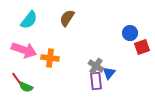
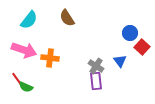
brown semicircle: rotated 66 degrees counterclockwise
red square: rotated 28 degrees counterclockwise
blue triangle: moved 11 px right, 12 px up; rotated 16 degrees counterclockwise
